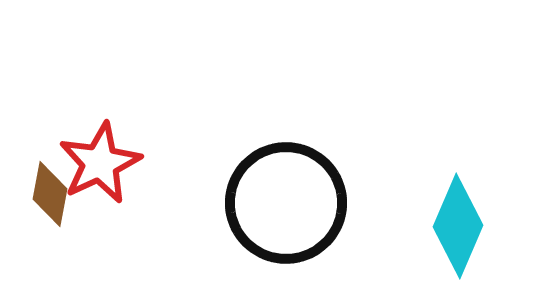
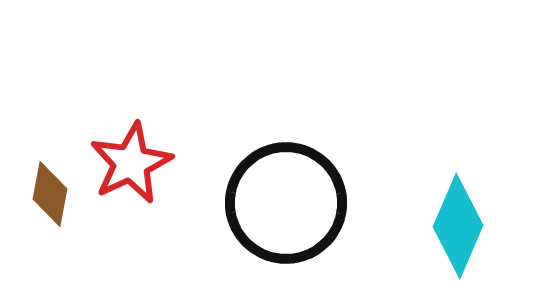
red star: moved 31 px right
